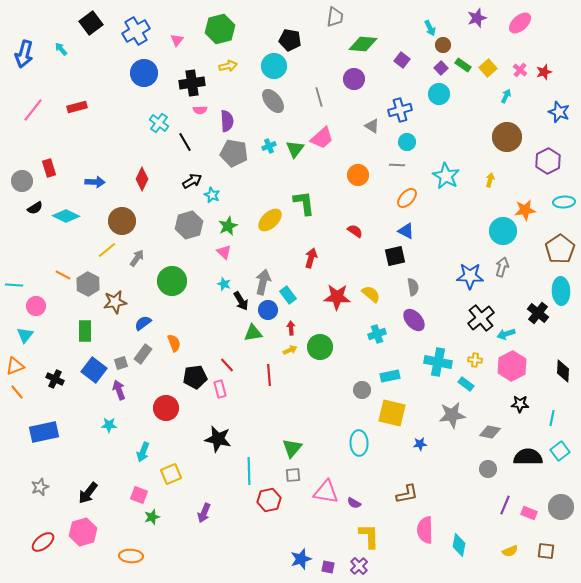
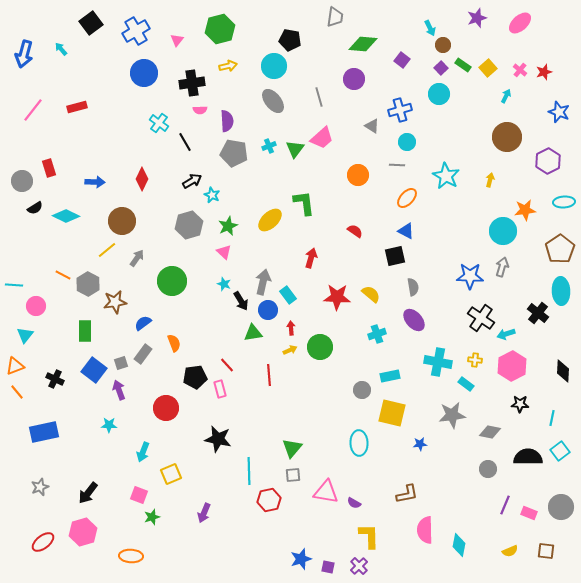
black cross at (481, 318): rotated 16 degrees counterclockwise
